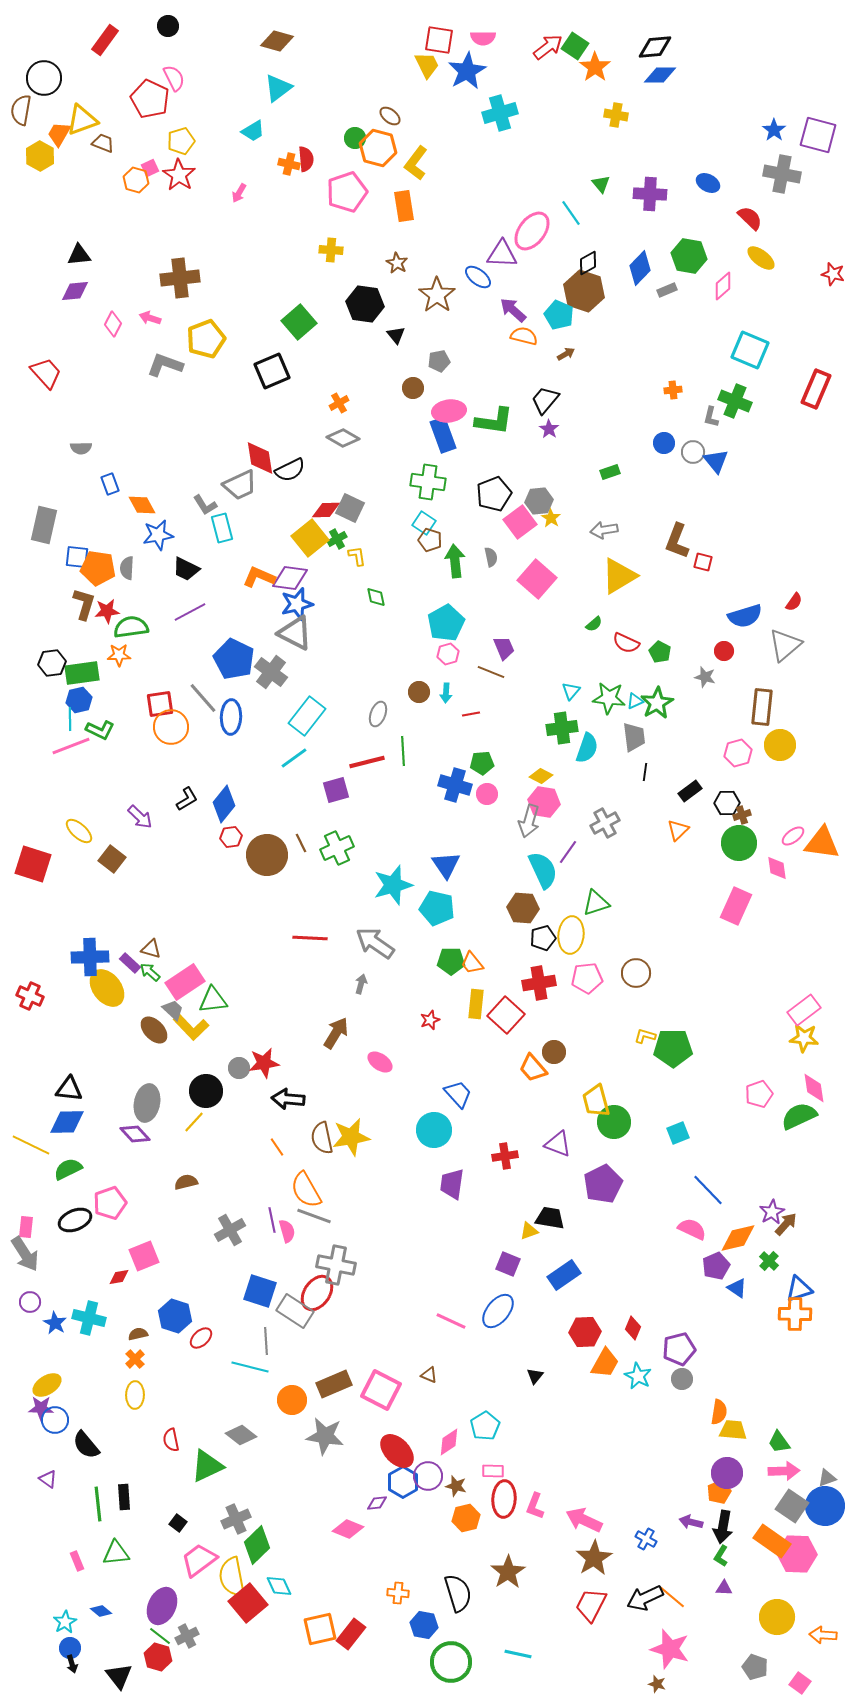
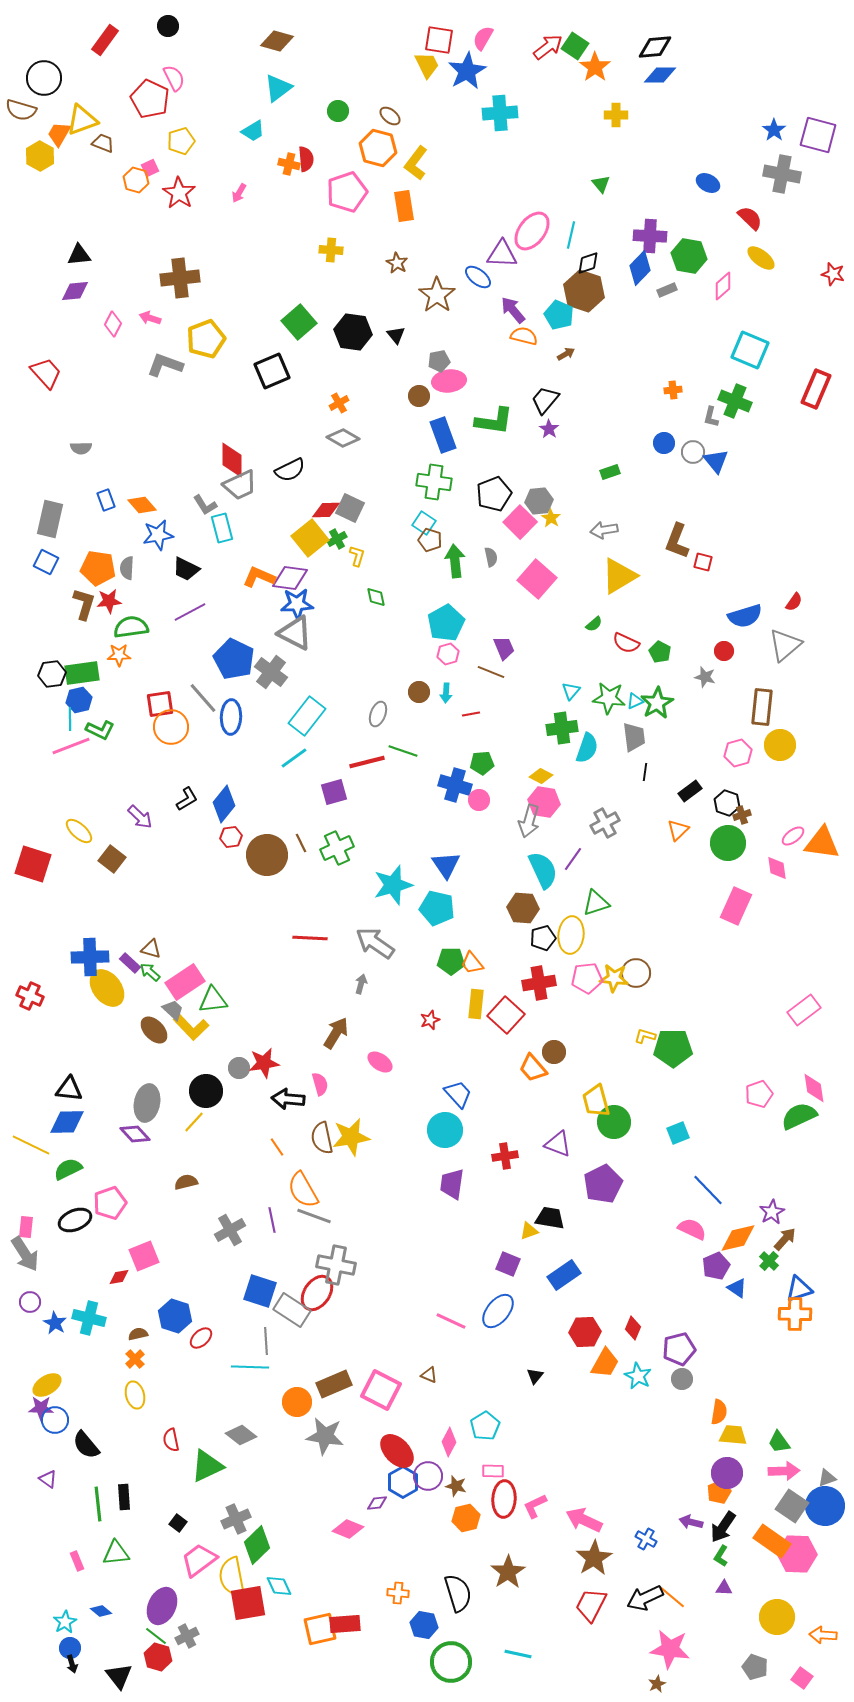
pink semicircle at (483, 38): rotated 120 degrees clockwise
brown semicircle at (21, 110): rotated 84 degrees counterclockwise
cyan cross at (500, 113): rotated 12 degrees clockwise
yellow cross at (616, 115): rotated 10 degrees counterclockwise
green circle at (355, 138): moved 17 px left, 27 px up
red star at (179, 175): moved 18 px down
purple cross at (650, 194): moved 42 px down
cyan line at (571, 213): moved 22 px down; rotated 48 degrees clockwise
black diamond at (588, 263): rotated 10 degrees clockwise
black hexagon at (365, 304): moved 12 px left, 28 px down
purple arrow at (513, 310): rotated 8 degrees clockwise
brown circle at (413, 388): moved 6 px right, 8 px down
pink ellipse at (449, 411): moved 30 px up
red diamond at (260, 458): moved 28 px left, 2 px down; rotated 9 degrees clockwise
green cross at (428, 482): moved 6 px right
blue rectangle at (110, 484): moved 4 px left, 16 px down
orange diamond at (142, 505): rotated 12 degrees counterclockwise
pink square at (520, 522): rotated 8 degrees counterclockwise
gray rectangle at (44, 525): moved 6 px right, 6 px up
yellow L-shape at (357, 556): rotated 25 degrees clockwise
blue square at (77, 557): moved 31 px left, 5 px down; rotated 20 degrees clockwise
blue star at (297, 604): rotated 12 degrees clockwise
red star at (107, 611): moved 2 px right, 10 px up
black hexagon at (52, 663): moved 11 px down
green line at (403, 751): rotated 68 degrees counterclockwise
purple square at (336, 790): moved 2 px left, 2 px down
pink circle at (487, 794): moved 8 px left, 6 px down
black hexagon at (727, 803): rotated 20 degrees clockwise
green circle at (739, 843): moved 11 px left
purple line at (568, 852): moved 5 px right, 7 px down
yellow star at (804, 1038): moved 190 px left, 60 px up
cyan circle at (434, 1130): moved 11 px right
orange semicircle at (306, 1190): moved 3 px left
brown arrow at (786, 1224): moved 1 px left, 15 px down
pink semicircle at (287, 1231): moved 33 px right, 147 px up
gray rectangle at (295, 1311): moved 3 px left, 1 px up
cyan line at (250, 1367): rotated 12 degrees counterclockwise
yellow ellipse at (135, 1395): rotated 16 degrees counterclockwise
orange circle at (292, 1400): moved 5 px right, 2 px down
yellow trapezoid at (733, 1430): moved 5 px down
pink diamond at (449, 1442): rotated 28 degrees counterclockwise
pink L-shape at (535, 1506): rotated 44 degrees clockwise
black arrow at (723, 1527): rotated 24 degrees clockwise
red square at (248, 1603): rotated 30 degrees clockwise
red rectangle at (351, 1634): moved 6 px left, 10 px up; rotated 48 degrees clockwise
green line at (160, 1636): moved 4 px left
pink star at (670, 1649): rotated 9 degrees counterclockwise
pink square at (800, 1683): moved 2 px right, 5 px up
brown star at (657, 1684): rotated 30 degrees clockwise
